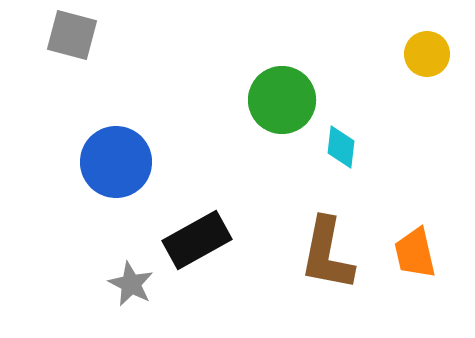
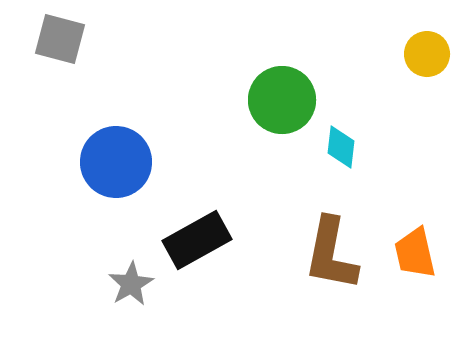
gray square: moved 12 px left, 4 px down
brown L-shape: moved 4 px right
gray star: rotated 15 degrees clockwise
